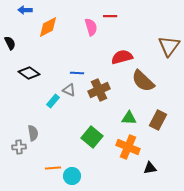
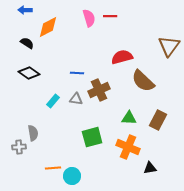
pink semicircle: moved 2 px left, 9 px up
black semicircle: moved 17 px right; rotated 32 degrees counterclockwise
gray triangle: moved 7 px right, 9 px down; rotated 16 degrees counterclockwise
green square: rotated 35 degrees clockwise
